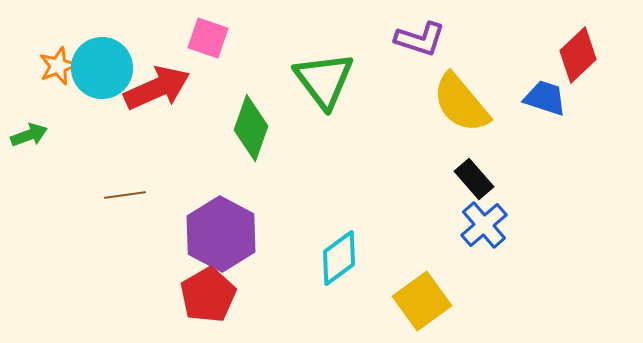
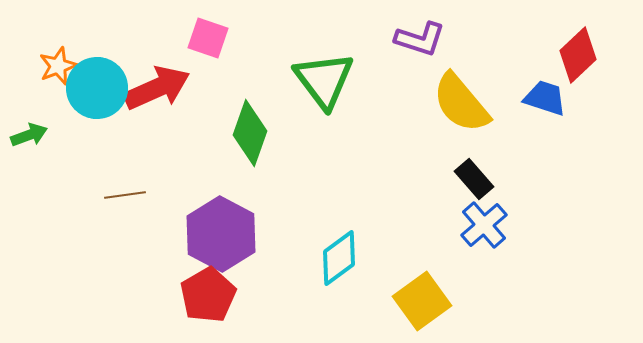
cyan circle: moved 5 px left, 20 px down
green diamond: moved 1 px left, 5 px down
